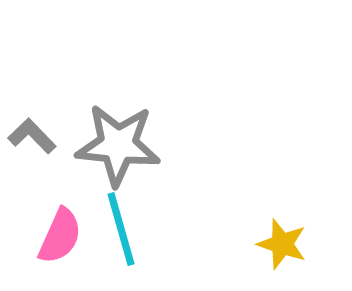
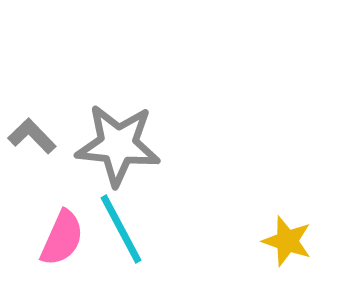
cyan line: rotated 12 degrees counterclockwise
pink semicircle: moved 2 px right, 2 px down
yellow star: moved 5 px right, 3 px up
